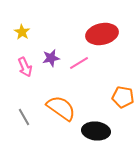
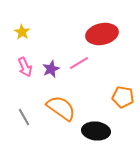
purple star: moved 11 px down; rotated 12 degrees counterclockwise
